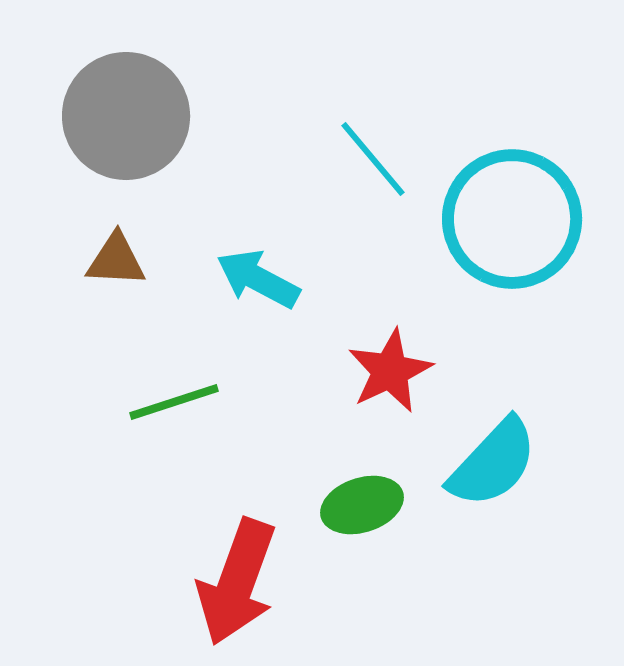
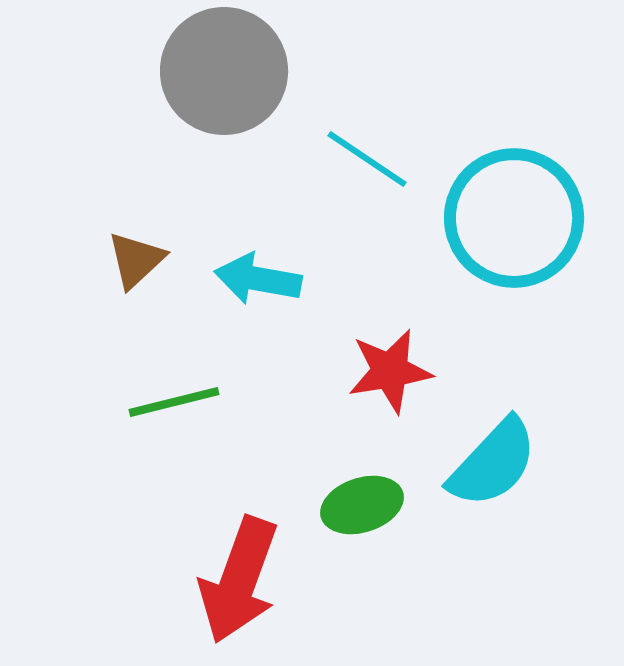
gray circle: moved 98 px right, 45 px up
cyan line: moved 6 px left; rotated 16 degrees counterclockwise
cyan circle: moved 2 px right, 1 px up
brown triangle: moved 20 px right; rotated 46 degrees counterclockwise
cyan arrow: rotated 18 degrees counterclockwise
red star: rotated 16 degrees clockwise
green line: rotated 4 degrees clockwise
red arrow: moved 2 px right, 2 px up
